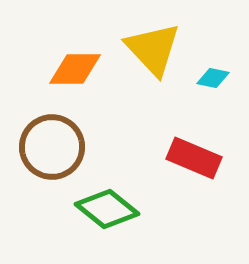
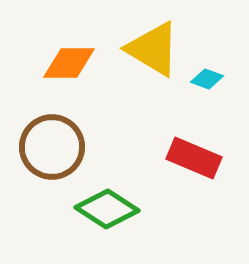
yellow triangle: rotated 16 degrees counterclockwise
orange diamond: moved 6 px left, 6 px up
cyan diamond: moved 6 px left, 1 px down; rotated 8 degrees clockwise
green diamond: rotated 6 degrees counterclockwise
